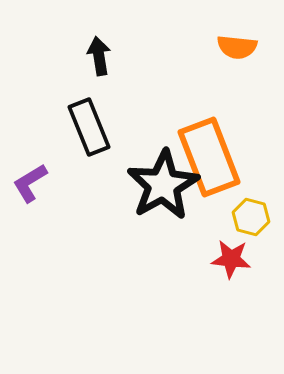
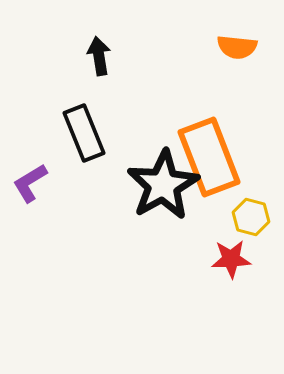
black rectangle: moved 5 px left, 6 px down
red star: rotated 9 degrees counterclockwise
